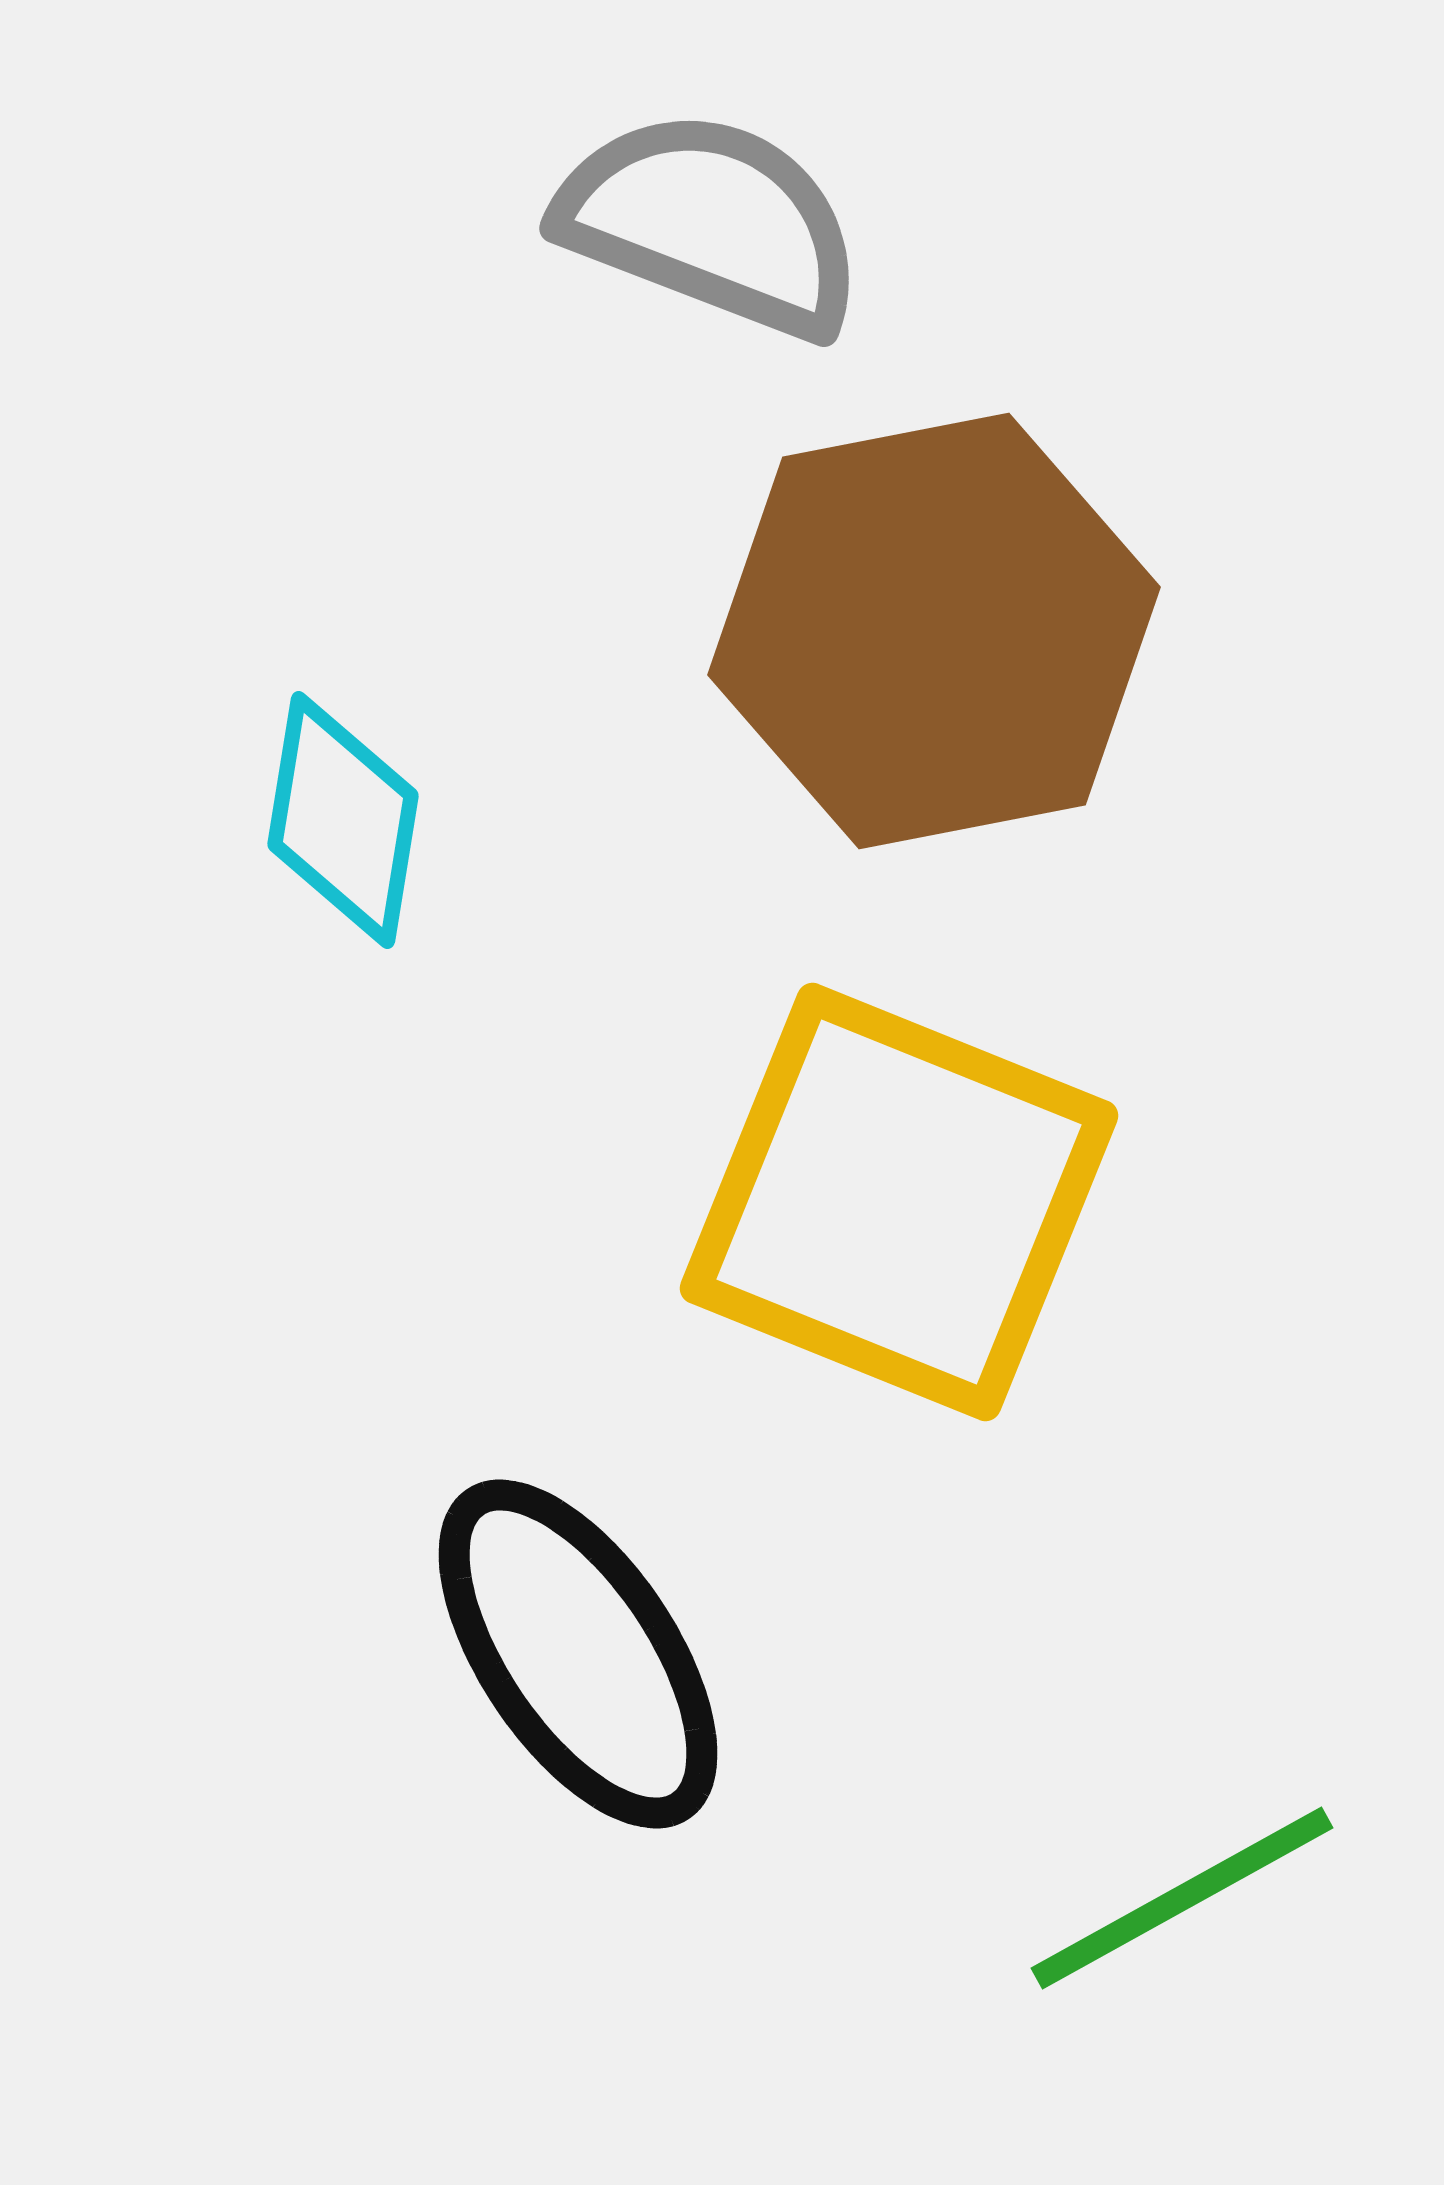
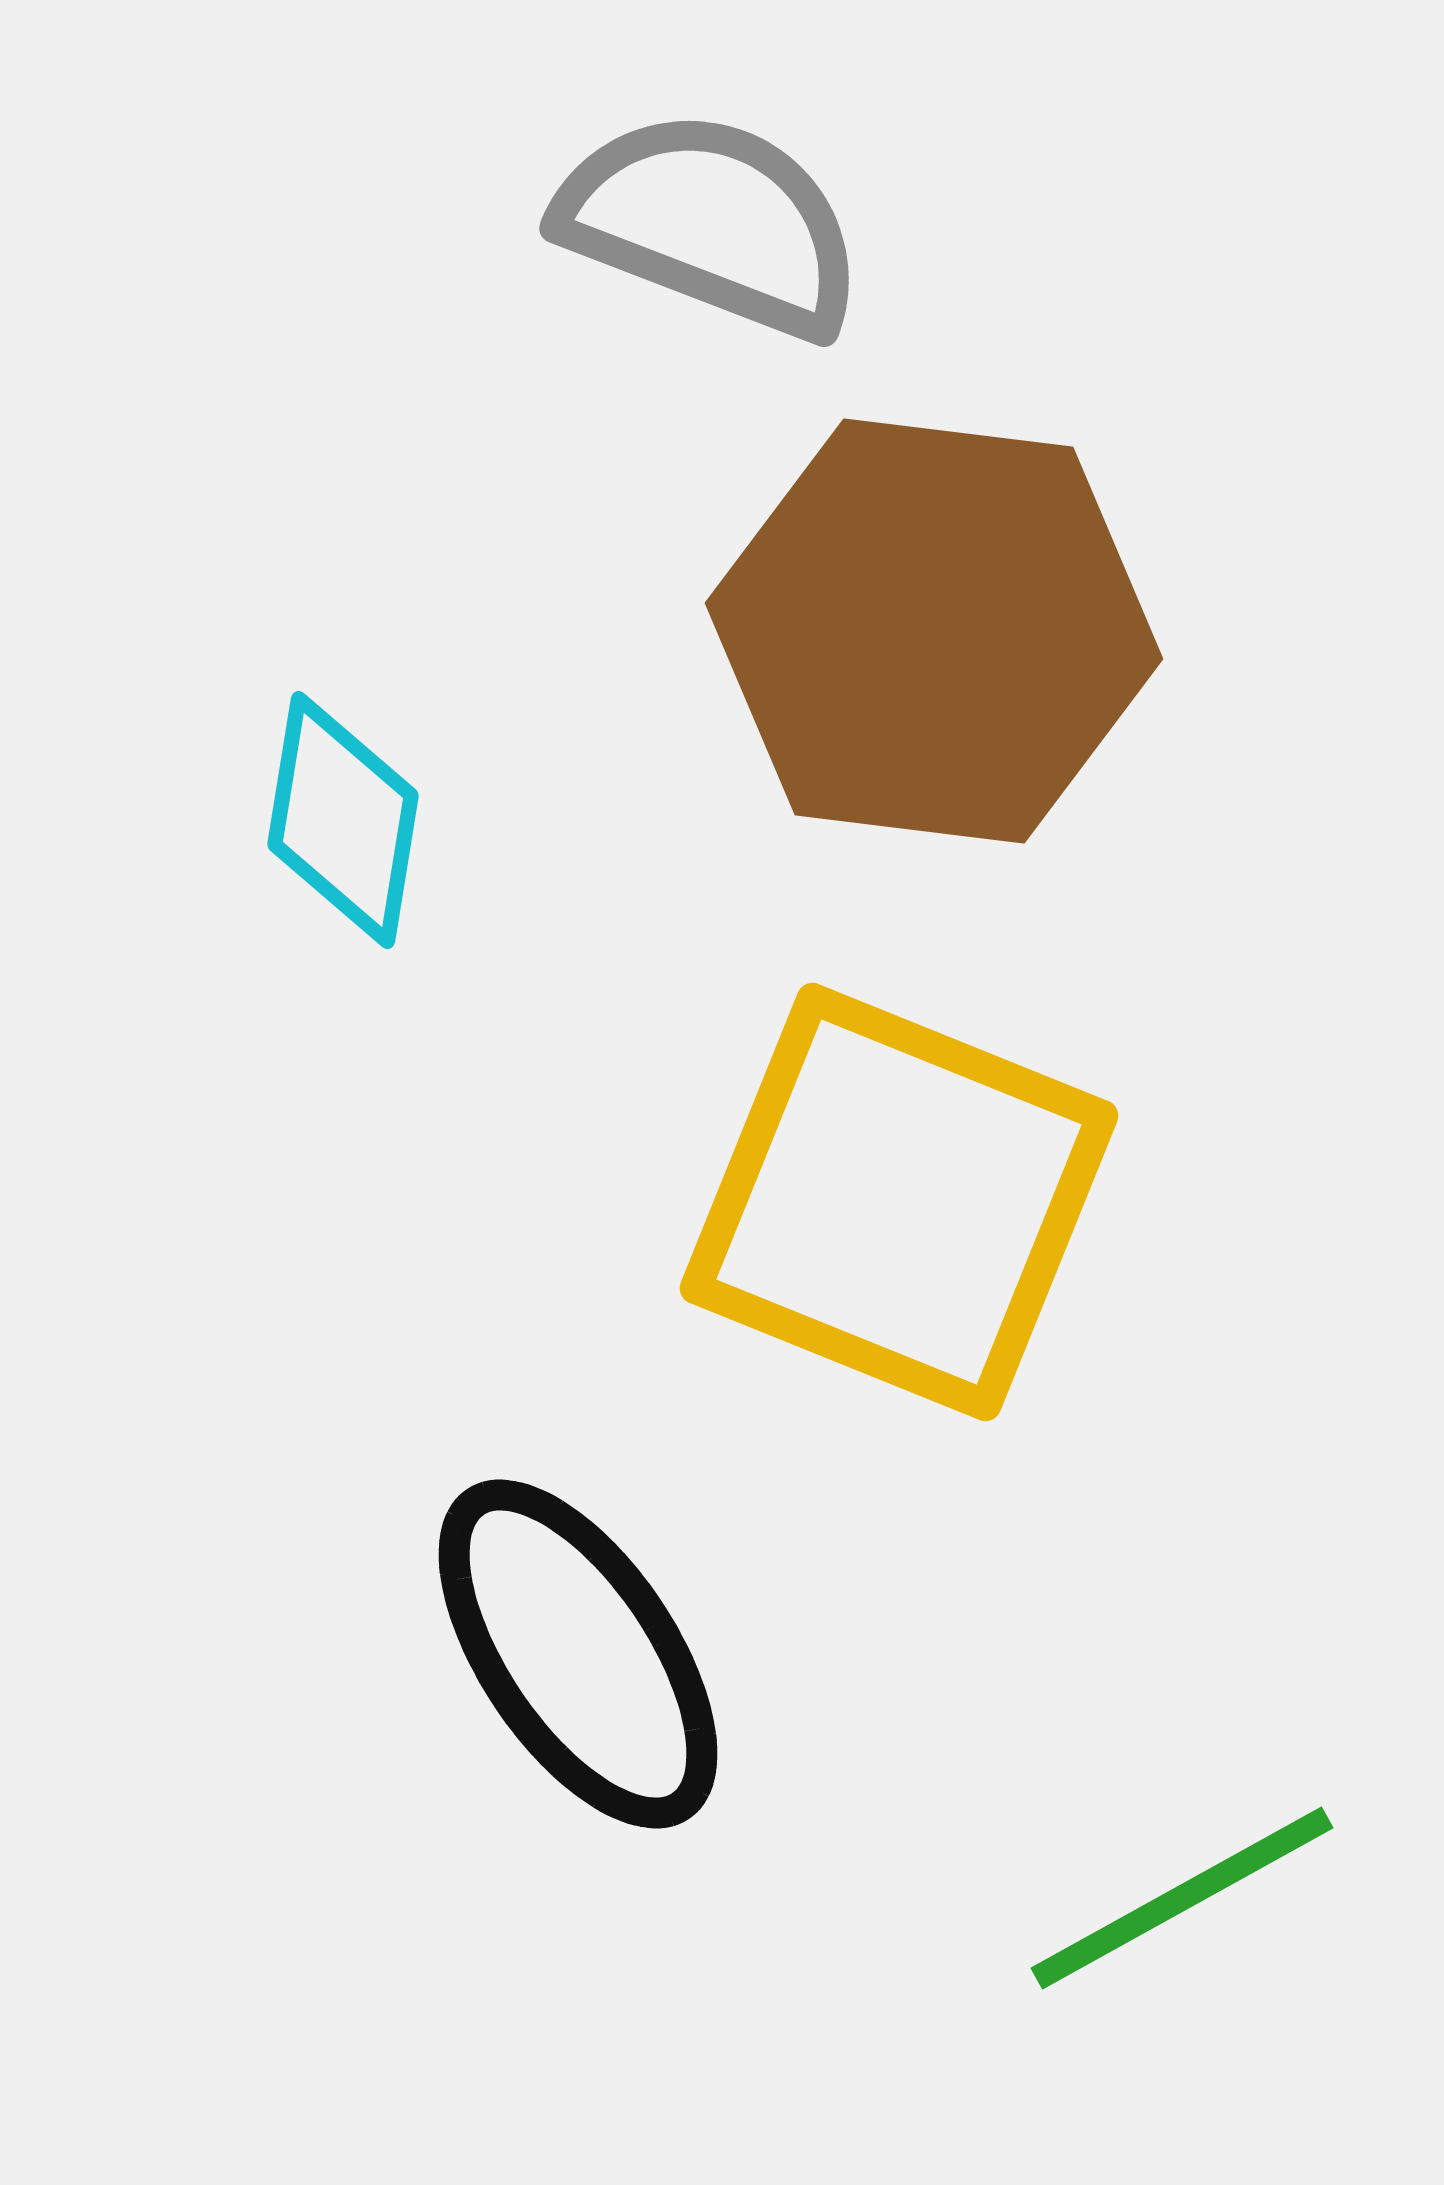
brown hexagon: rotated 18 degrees clockwise
